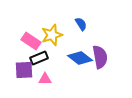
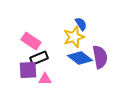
yellow star: moved 22 px right, 2 px down
purple square: moved 4 px right
